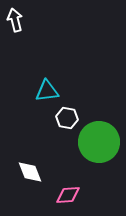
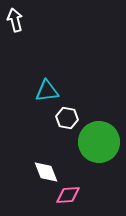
white diamond: moved 16 px right
